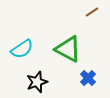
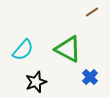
cyan semicircle: moved 1 px right, 1 px down; rotated 15 degrees counterclockwise
blue cross: moved 2 px right, 1 px up
black star: moved 1 px left
